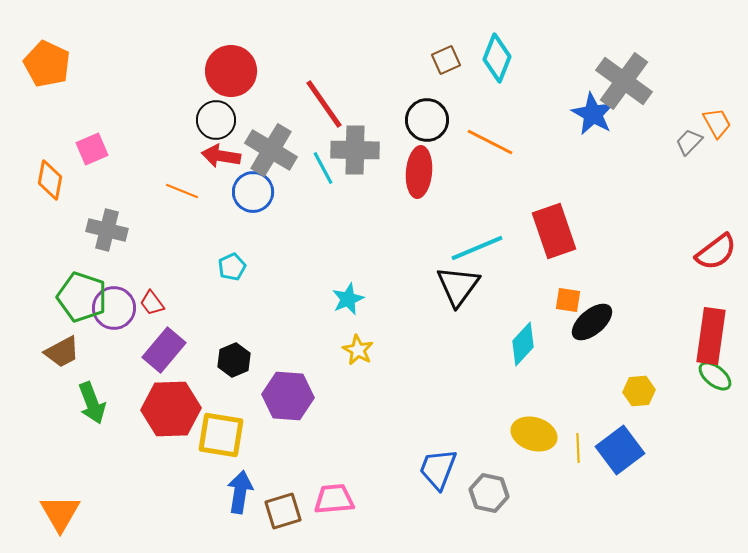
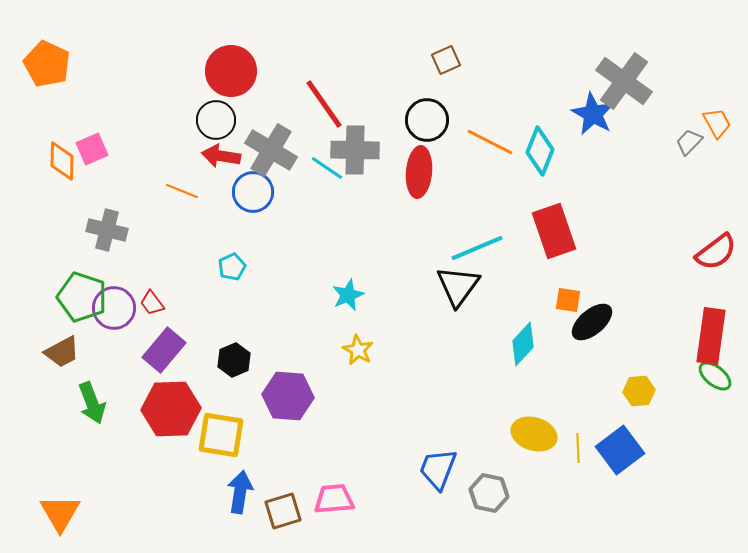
cyan diamond at (497, 58): moved 43 px right, 93 px down
cyan line at (323, 168): moved 4 px right; rotated 28 degrees counterclockwise
orange diamond at (50, 180): moved 12 px right, 19 px up; rotated 9 degrees counterclockwise
cyan star at (348, 299): moved 4 px up
